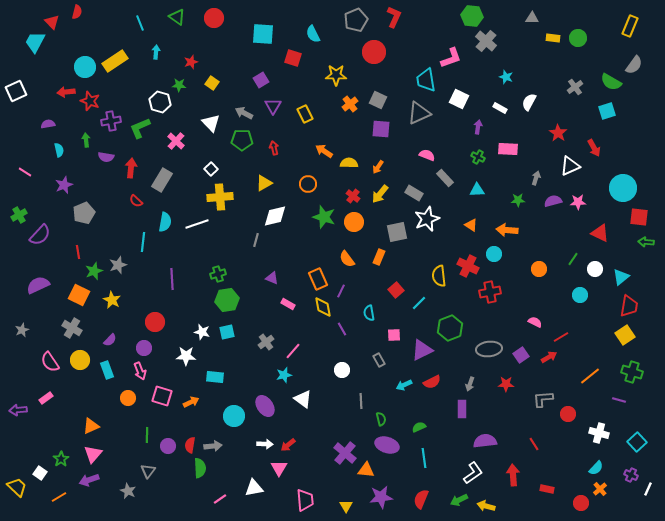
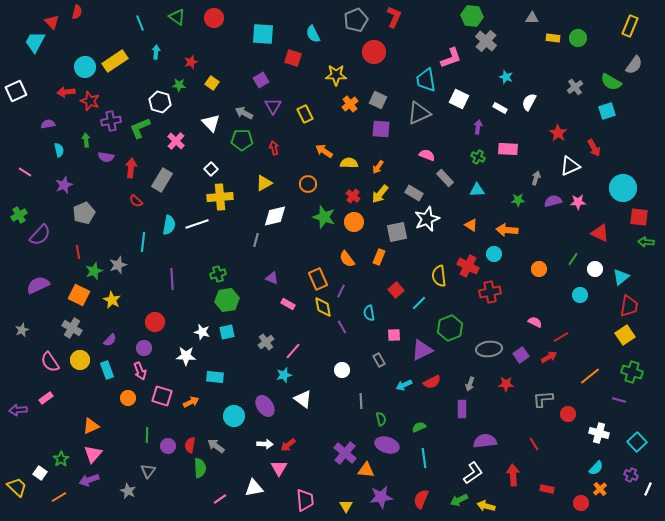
cyan semicircle at (165, 222): moved 4 px right, 3 px down
purple line at (342, 329): moved 2 px up
gray arrow at (213, 446): moved 3 px right; rotated 138 degrees counterclockwise
